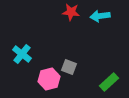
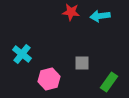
gray square: moved 13 px right, 4 px up; rotated 21 degrees counterclockwise
green rectangle: rotated 12 degrees counterclockwise
